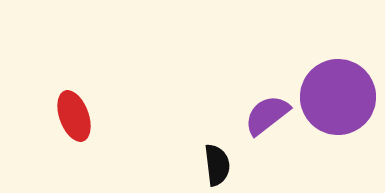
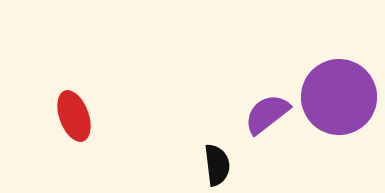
purple circle: moved 1 px right
purple semicircle: moved 1 px up
